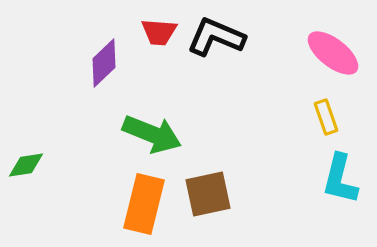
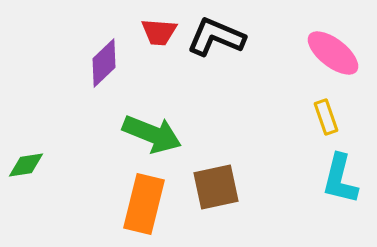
brown square: moved 8 px right, 7 px up
